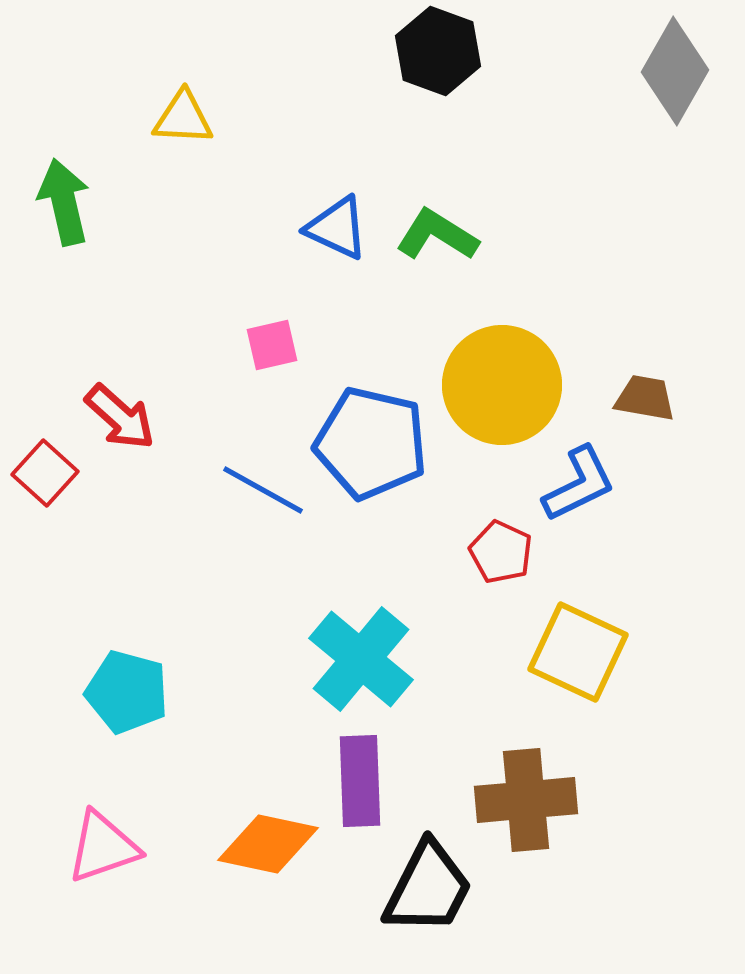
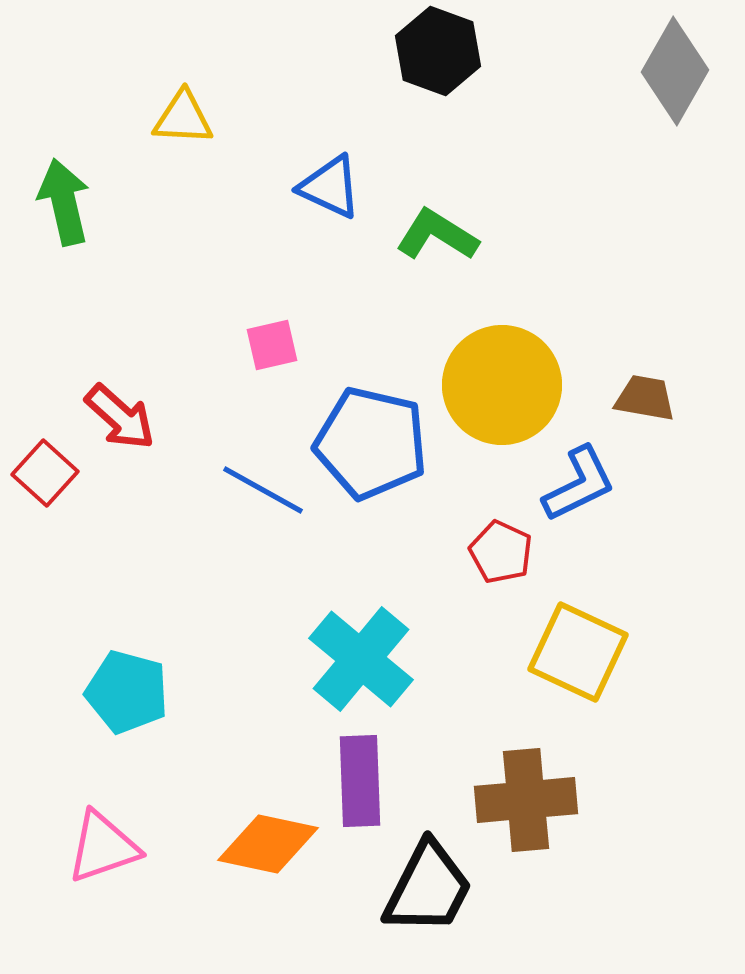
blue triangle: moved 7 px left, 41 px up
